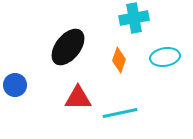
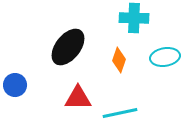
cyan cross: rotated 12 degrees clockwise
